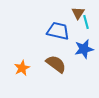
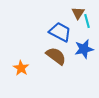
cyan line: moved 1 px right, 1 px up
blue trapezoid: moved 2 px right, 1 px down; rotated 15 degrees clockwise
brown semicircle: moved 8 px up
orange star: moved 1 px left; rotated 14 degrees counterclockwise
